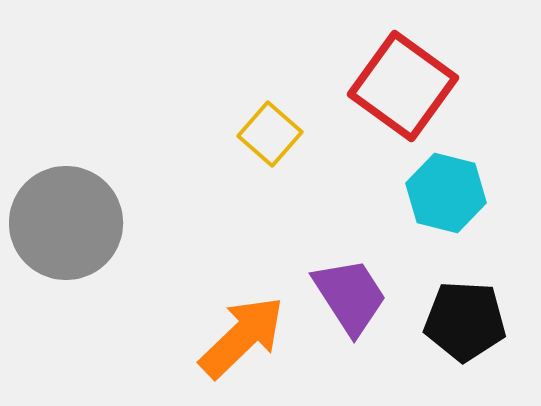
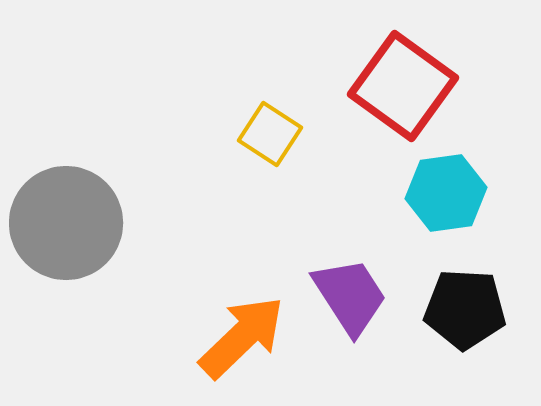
yellow square: rotated 8 degrees counterclockwise
cyan hexagon: rotated 22 degrees counterclockwise
black pentagon: moved 12 px up
